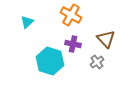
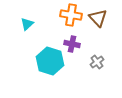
orange cross: rotated 20 degrees counterclockwise
cyan triangle: moved 2 px down
brown triangle: moved 8 px left, 21 px up
purple cross: moved 1 px left
